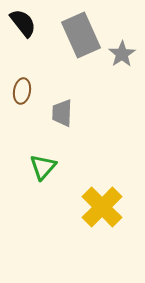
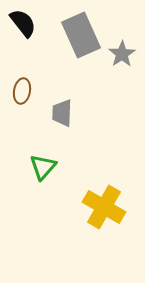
yellow cross: moved 2 px right; rotated 15 degrees counterclockwise
